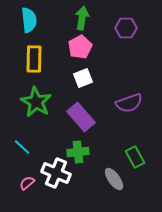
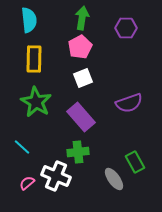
green rectangle: moved 5 px down
white cross: moved 3 px down
